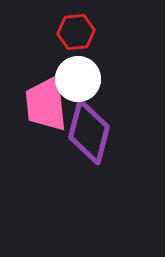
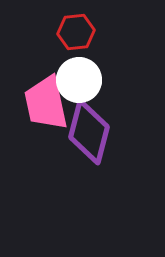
white circle: moved 1 px right, 1 px down
pink trapezoid: moved 1 px up; rotated 6 degrees counterclockwise
